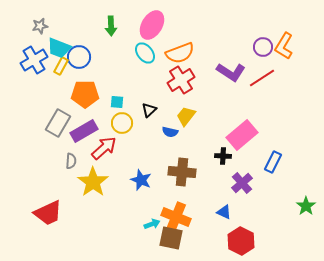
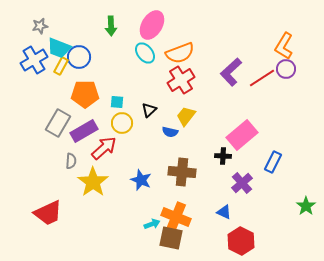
purple circle: moved 23 px right, 22 px down
purple L-shape: rotated 104 degrees clockwise
